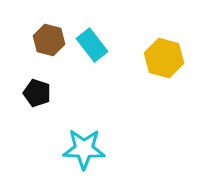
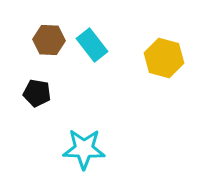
brown hexagon: rotated 12 degrees counterclockwise
black pentagon: rotated 8 degrees counterclockwise
